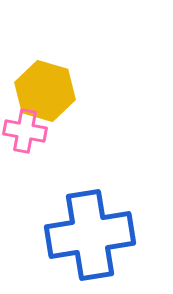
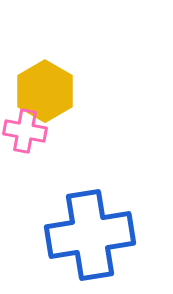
yellow hexagon: rotated 14 degrees clockwise
